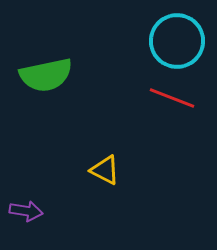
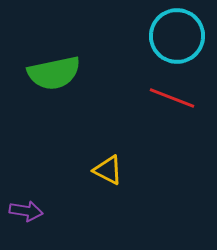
cyan circle: moved 5 px up
green semicircle: moved 8 px right, 2 px up
yellow triangle: moved 3 px right
